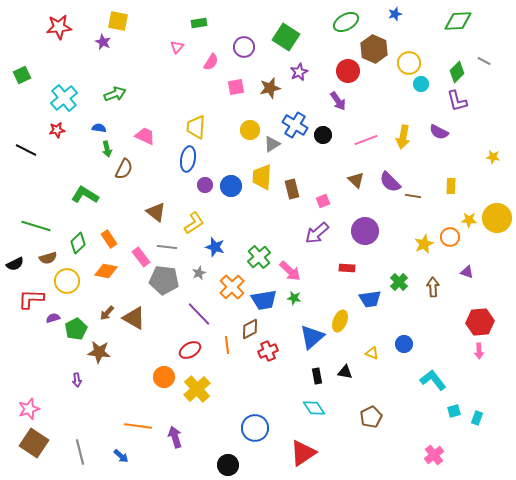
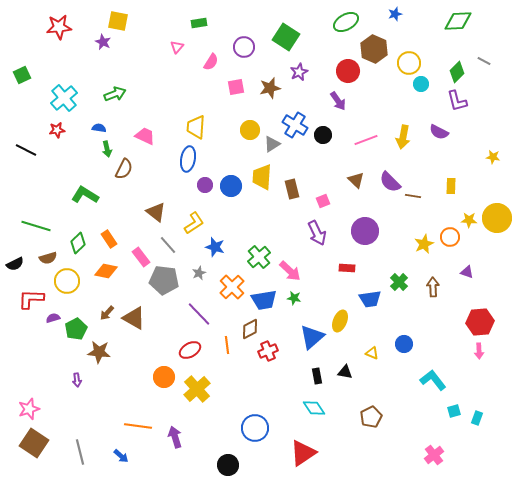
purple arrow at (317, 233): rotated 75 degrees counterclockwise
gray line at (167, 247): moved 1 px right, 2 px up; rotated 42 degrees clockwise
